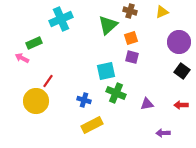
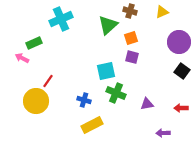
red arrow: moved 3 px down
